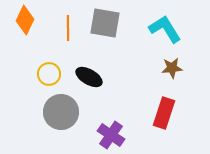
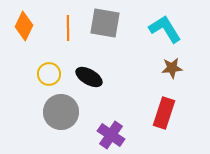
orange diamond: moved 1 px left, 6 px down
